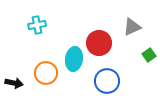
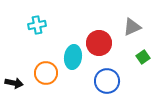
green square: moved 6 px left, 2 px down
cyan ellipse: moved 1 px left, 2 px up
